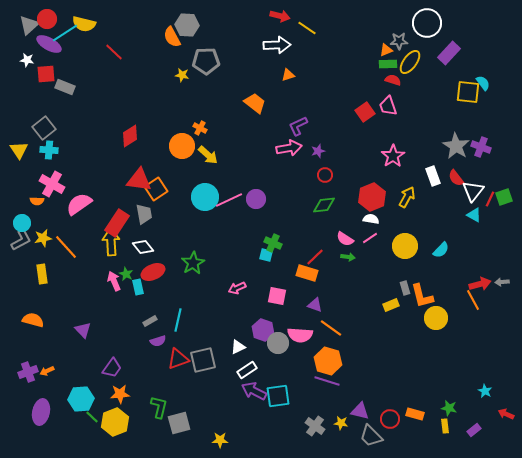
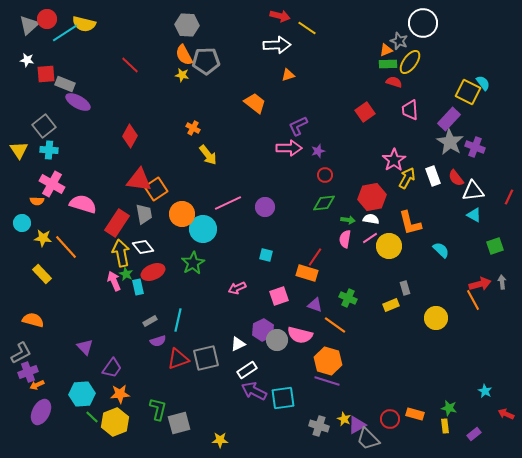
white circle at (427, 23): moved 4 px left
orange semicircle at (172, 37): moved 12 px right, 18 px down
gray star at (399, 41): rotated 24 degrees clockwise
purple ellipse at (49, 44): moved 29 px right, 58 px down
red line at (114, 52): moved 16 px right, 13 px down
purple rectangle at (449, 53): moved 66 px down
red semicircle at (393, 80): moved 1 px right, 2 px down
gray rectangle at (65, 87): moved 3 px up
yellow square at (468, 92): rotated 20 degrees clockwise
pink trapezoid at (388, 106): moved 22 px right, 4 px down; rotated 15 degrees clockwise
gray square at (44, 128): moved 2 px up
orange cross at (200, 128): moved 7 px left
red diamond at (130, 136): rotated 30 degrees counterclockwise
orange circle at (182, 146): moved 68 px down
gray star at (456, 146): moved 6 px left, 4 px up
purple cross at (481, 147): moved 6 px left
pink arrow at (289, 148): rotated 10 degrees clockwise
yellow arrow at (208, 155): rotated 10 degrees clockwise
pink star at (393, 156): moved 1 px right, 4 px down
white triangle at (473, 191): rotated 45 degrees clockwise
cyan circle at (205, 197): moved 2 px left, 32 px down
red hexagon at (372, 197): rotated 12 degrees clockwise
yellow arrow at (407, 197): moved 19 px up
green square at (504, 197): moved 9 px left, 49 px down
purple circle at (256, 199): moved 9 px right, 8 px down
red line at (490, 199): moved 19 px right, 2 px up
pink line at (229, 200): moved 1 px left, 3 px down
pink semicircle at (79, 204): moved 4 px right; rotated 52 degrees clockwise
green diamond at (324, 205): moved 2 px up
yellow star at (43, 238): rotated 18 degrees clockwise
pink semicircle at (345, 239): rotated 66 degrees clockwise
gray L-shape at (21, 240): moved 113 px down
yellow arrow at (111, 242): moved 10 px right, 11 px down; rotated 8 degrees counterclockwise
green cross at (273, 243): moved 75 px right, 55 px down
yellow circle at (405, 246): moved 16 px left
cyan semicircle at (441, 250): rotated 90 degrees counterclockwise
red line at (315, 257): rotated 12 degrees counterclockwise
green arrow at (348, 257): moved 37 px up
yellow rectangle at (42, 274): rotated 36 degrees counterclockwise
gray arrow at (502, 282): rotated 88 degrees clockwise
pink square at (277, 296): moved 2 px right; rotated 30 degrees counterclockwise
orange L-shape at (422, 296): moved 12 px left, 73 px up
orange line at (331, 328): moved 4 px right, 3 px up
purple triangle at (83, 330): moved 2 px right, 17 px down
purple hexagon at (263, 330): rotated 15 degrees clockwise
pink semicircle at (300, 335): rotated 10 degrees clockwise
gray circle at (278, 343): moved 1 px left, 3 px up
white triangle at (238, 347): moved 3 px up
gray square at (203, 360): moved 3 px right, 2 px up
orange arrow at (47, 371): moved 10 px left, 14 px down
cyan square at (278, 396): moved 5 px right, 2 px down
cyan hexagon at (81, 399): moved 1 px right, 5 px up
green L-shape at (159, 407): moved 1 px left, 2 px down
purple triangle at (360, 411): moved 3 px left, 14 px down; rotated 42 degrees counterclockwise
purple ellipse at (41, 412): rotated 15 degrees clockwise
yellow star at (341, 423): moved 3 px right, 4 px up; rotated 16 degrees clockwise
gray cross at (315, 426): moved 4 px right; rotated 18 degrees counterclockwise
purple rectangle at (474, 430): moved 4 px down
gray trapezoid at (371, 436): moved 3 px left, 3 px down
